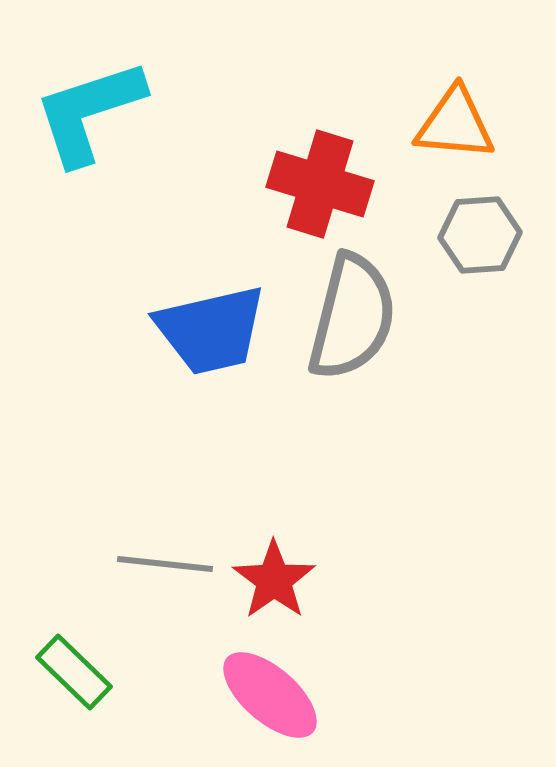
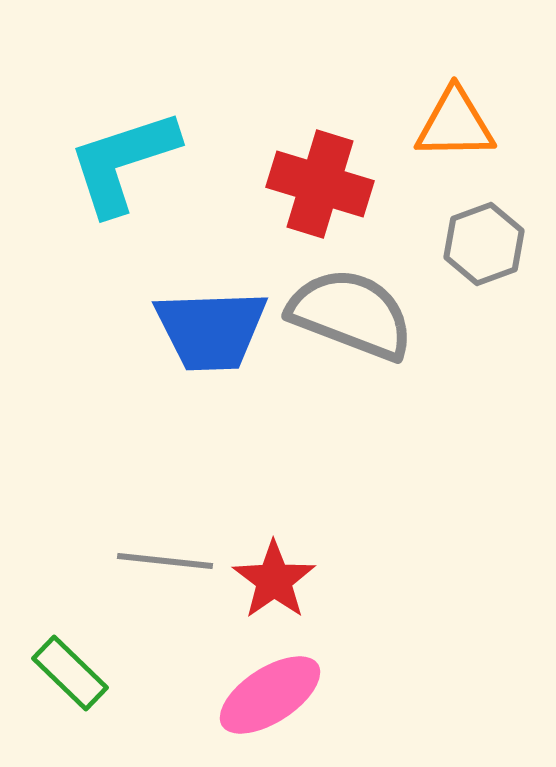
cyan L-shape: moved 34 px right, 50 px down
orange triangle: rotated 6 degrees counterclockwise
gray hexagon: moved 4 px right, 9 px down; rotated 16 degrees counterclockwise
gray semicircle: moved 1 px left, 3 px up; rotated 83 degrees counterclockwise
blue trapezoid: rotated 11 degrees clockwise
gray line: moved 3 px up
green rectangle: moved 4 px left, 1 px down
pink ellipse: rotated 74 degrees counterclockwise
